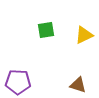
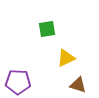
green square: moved 1 px right, 1 px up
yellow triangle: moved 18 px left, 23 px down
